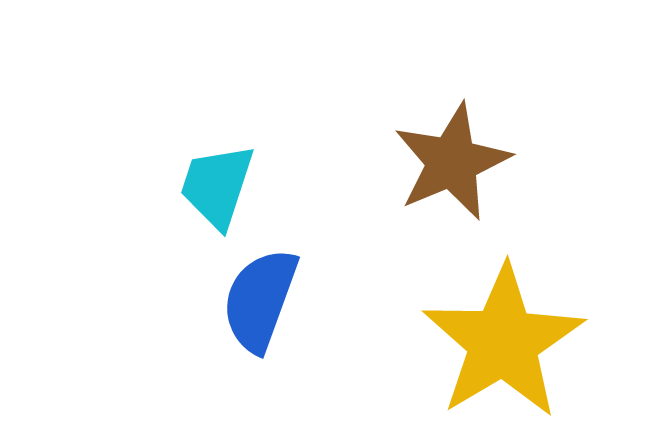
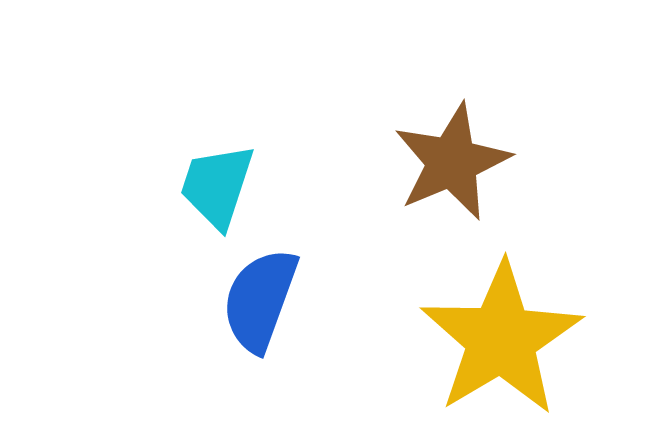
yellow star: moved 2 px left, 3 px up
